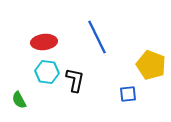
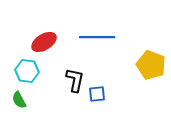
blue line: rotated 64 degrees counterclockwise
red ellipse: rotated 25 degrees counterclockwise
cyan hexagon: moved 20 px left, 1 px up
blue square: moved 31 px left
